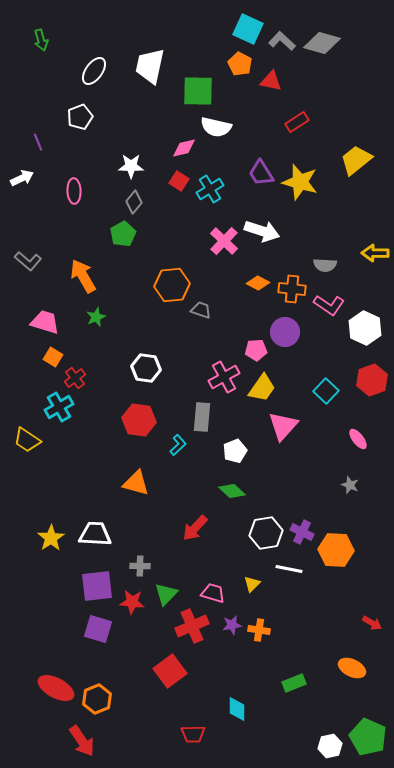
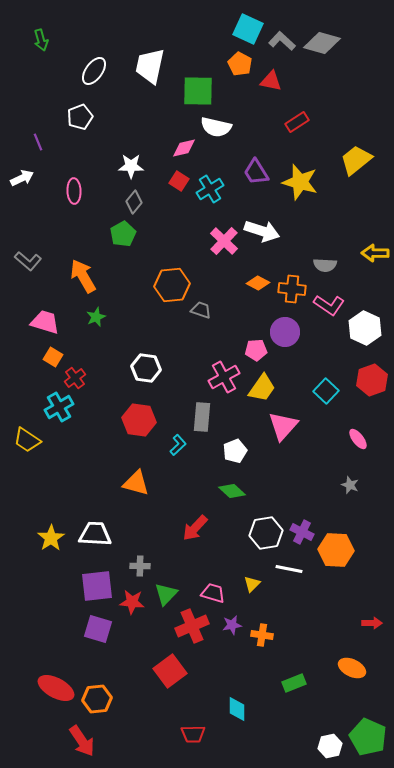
purple trapezoid at (261, 173): moved 5 px left, 1 px up
red arrow at (372, 623): rotated 30 degrees counterclockwise
orange cross at (259, 630): moved 3 px right, 5 px down
orange hexagon at (97, 699): rotated 16 degrees clockwise
